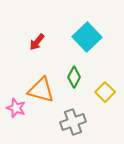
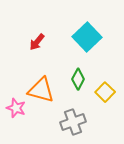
green diamond: moved 4 px right, 2 px down
